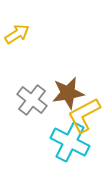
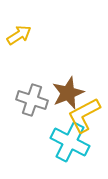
yellow arrow: moved 2 px right, 1 px down
brown star: rotated 12 degrees counterclockwise
gray cross: rotated 20 degrees counterclockwise
